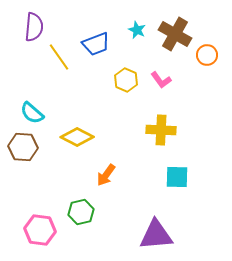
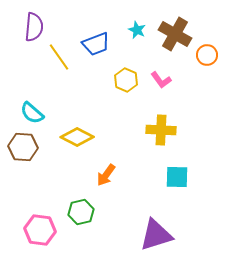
purple triangle: rotated 12 degrees counterclockwise
